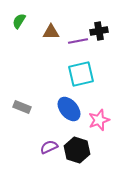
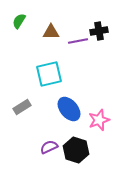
cyan square: moved 32 px left
gray rectangle: rotated 54 degrees counterclockwise
black hexagon: moved 1 px left
